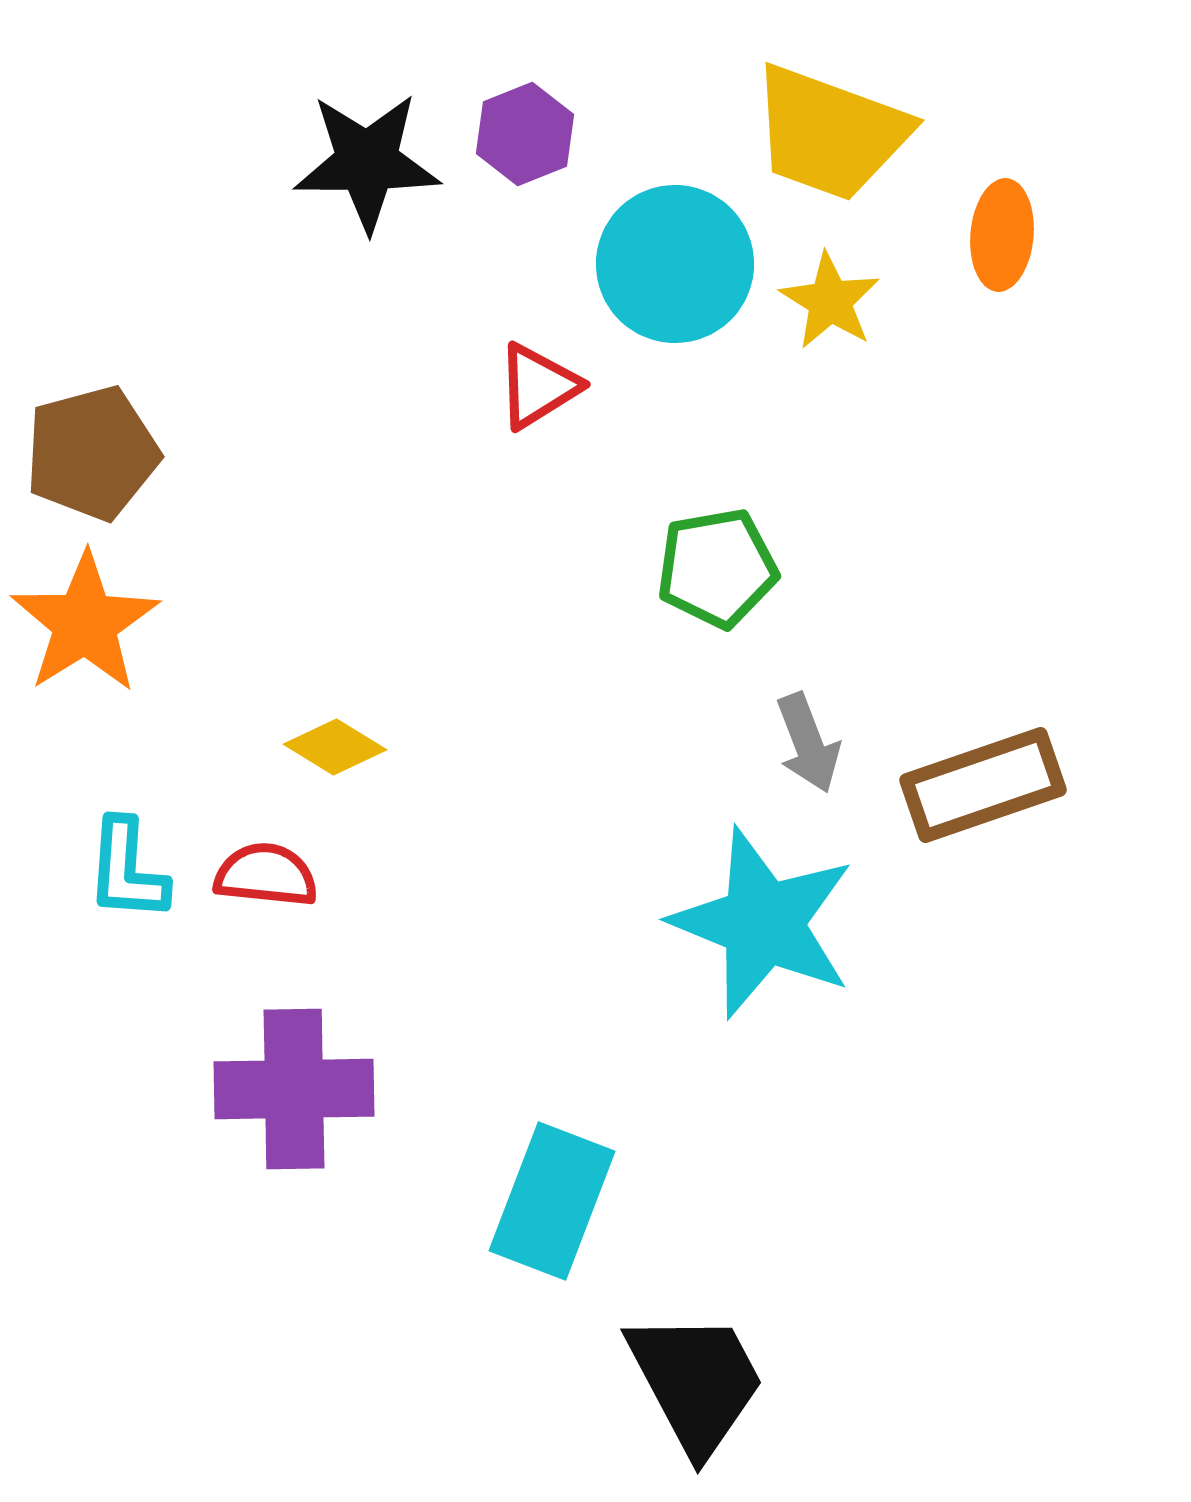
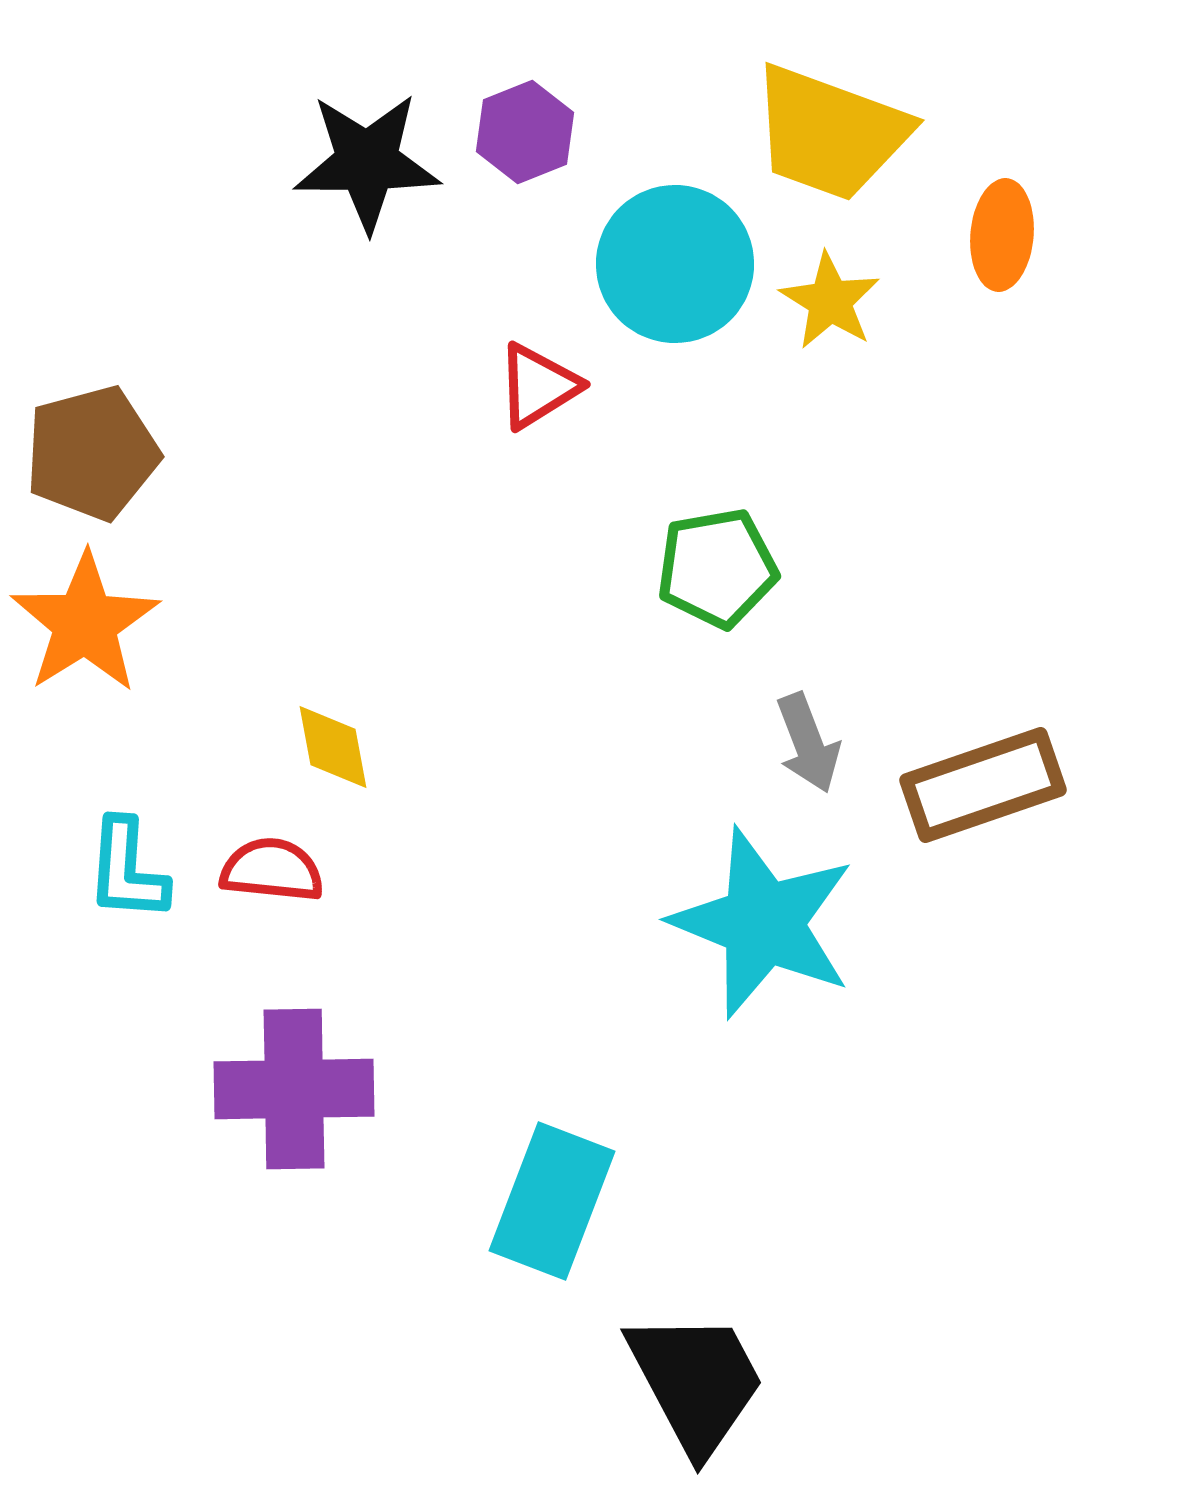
purple hexagon: moved 2 px up
yellow diamond: moved 2 px left; rotated 48 degrees clockwise
red semicircle: moved 6 px right, 5 px up
